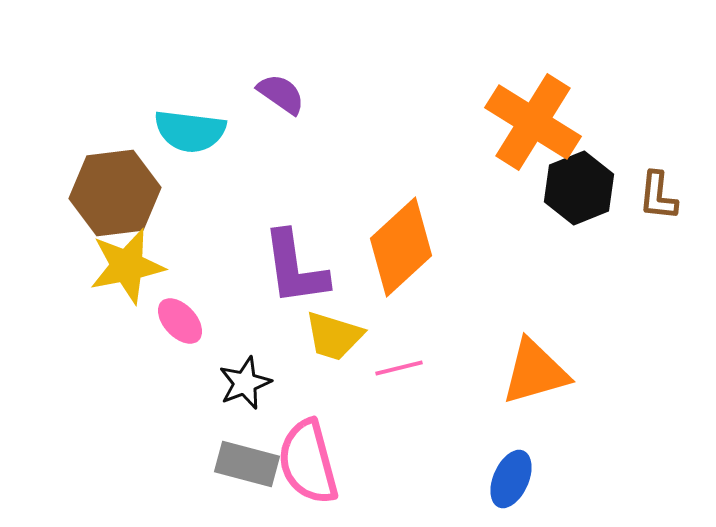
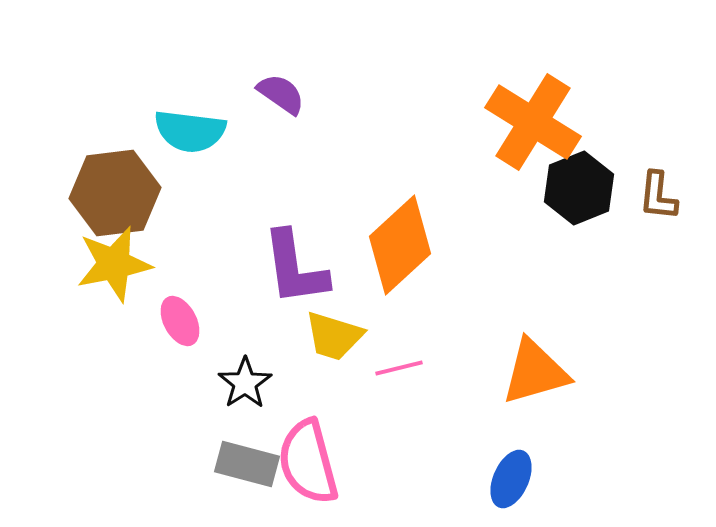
orange diamond: moved 1 px left, 2 px up
yellow star: moved 13 px left, 2 px up
pink ellipse: rotated 15 degrees clockwise
black star: rotated 12 degrees counterclockwise
